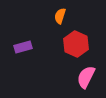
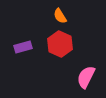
orange semicircle: rotated 49 degrees counterclockwise
red hexagon: moved 16 px left
